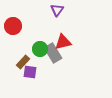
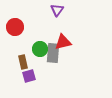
red circle: moved 2 px right, 1 px down
gray rectangle: rotated 36 degrees clockwise
brown rectangle: rotated 56 degrees counterclockwise
purple square: moved 1 px left, 4 px down; rotated 24 degrees counterclockwise
